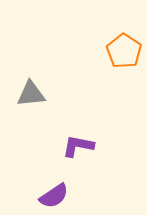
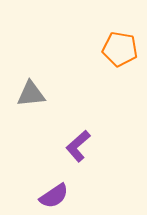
orange pentagon: moved 4 px left, 2 px up; rotated 24 degrees counterclockwise
purple L-shape: rotated 52 degrees counterclockwise
